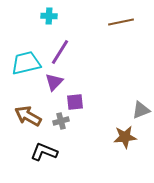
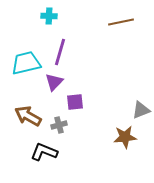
purple line: rotated 16 degrees counterclockwise
gray cross: moved 2 px left, 4 px down
